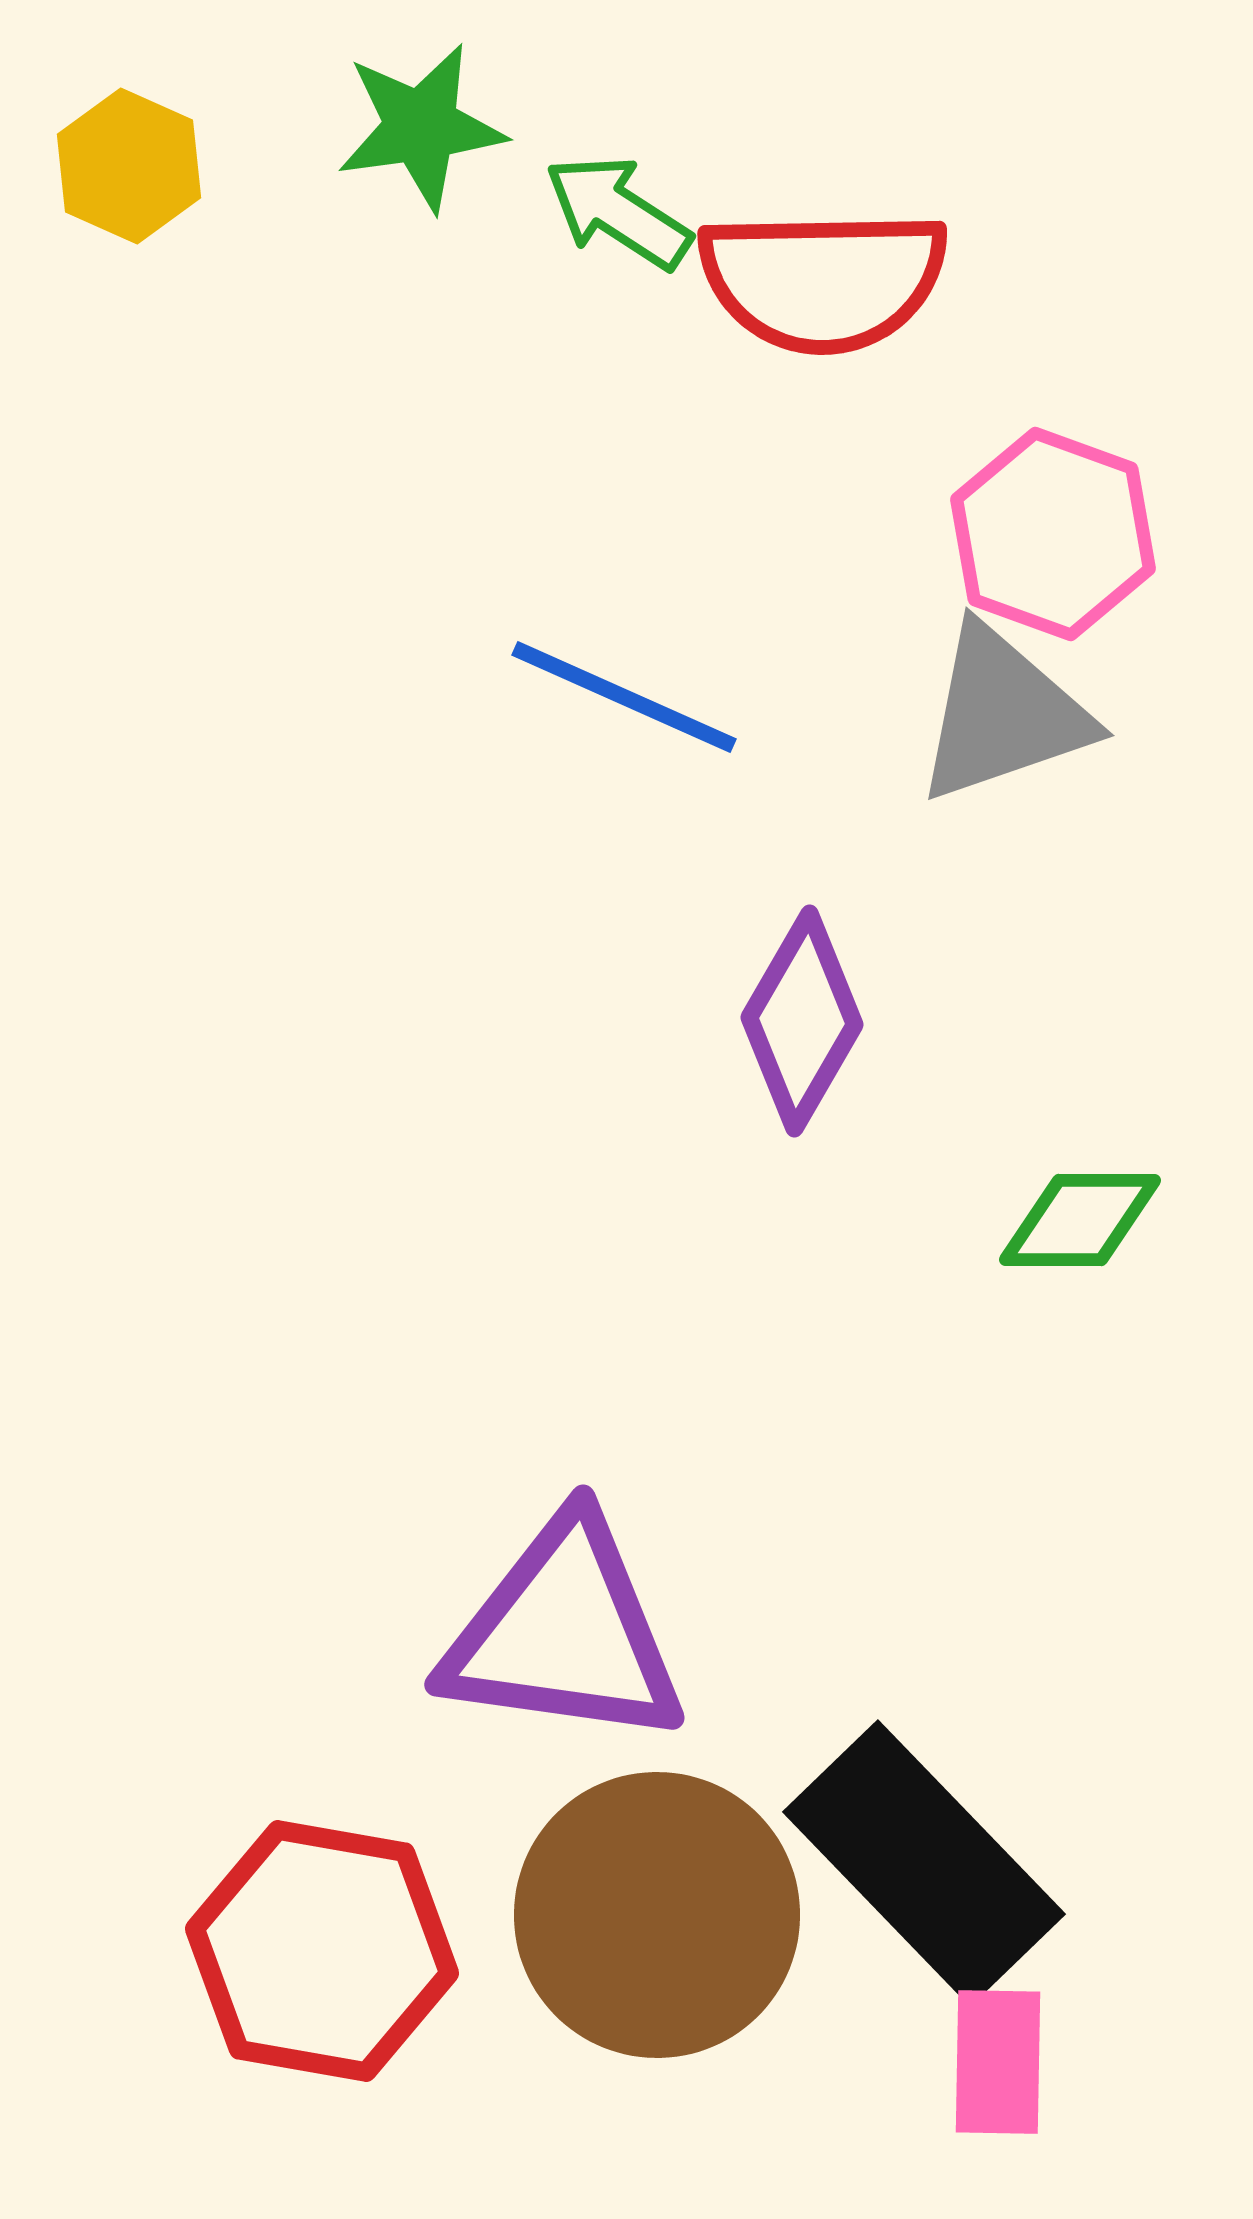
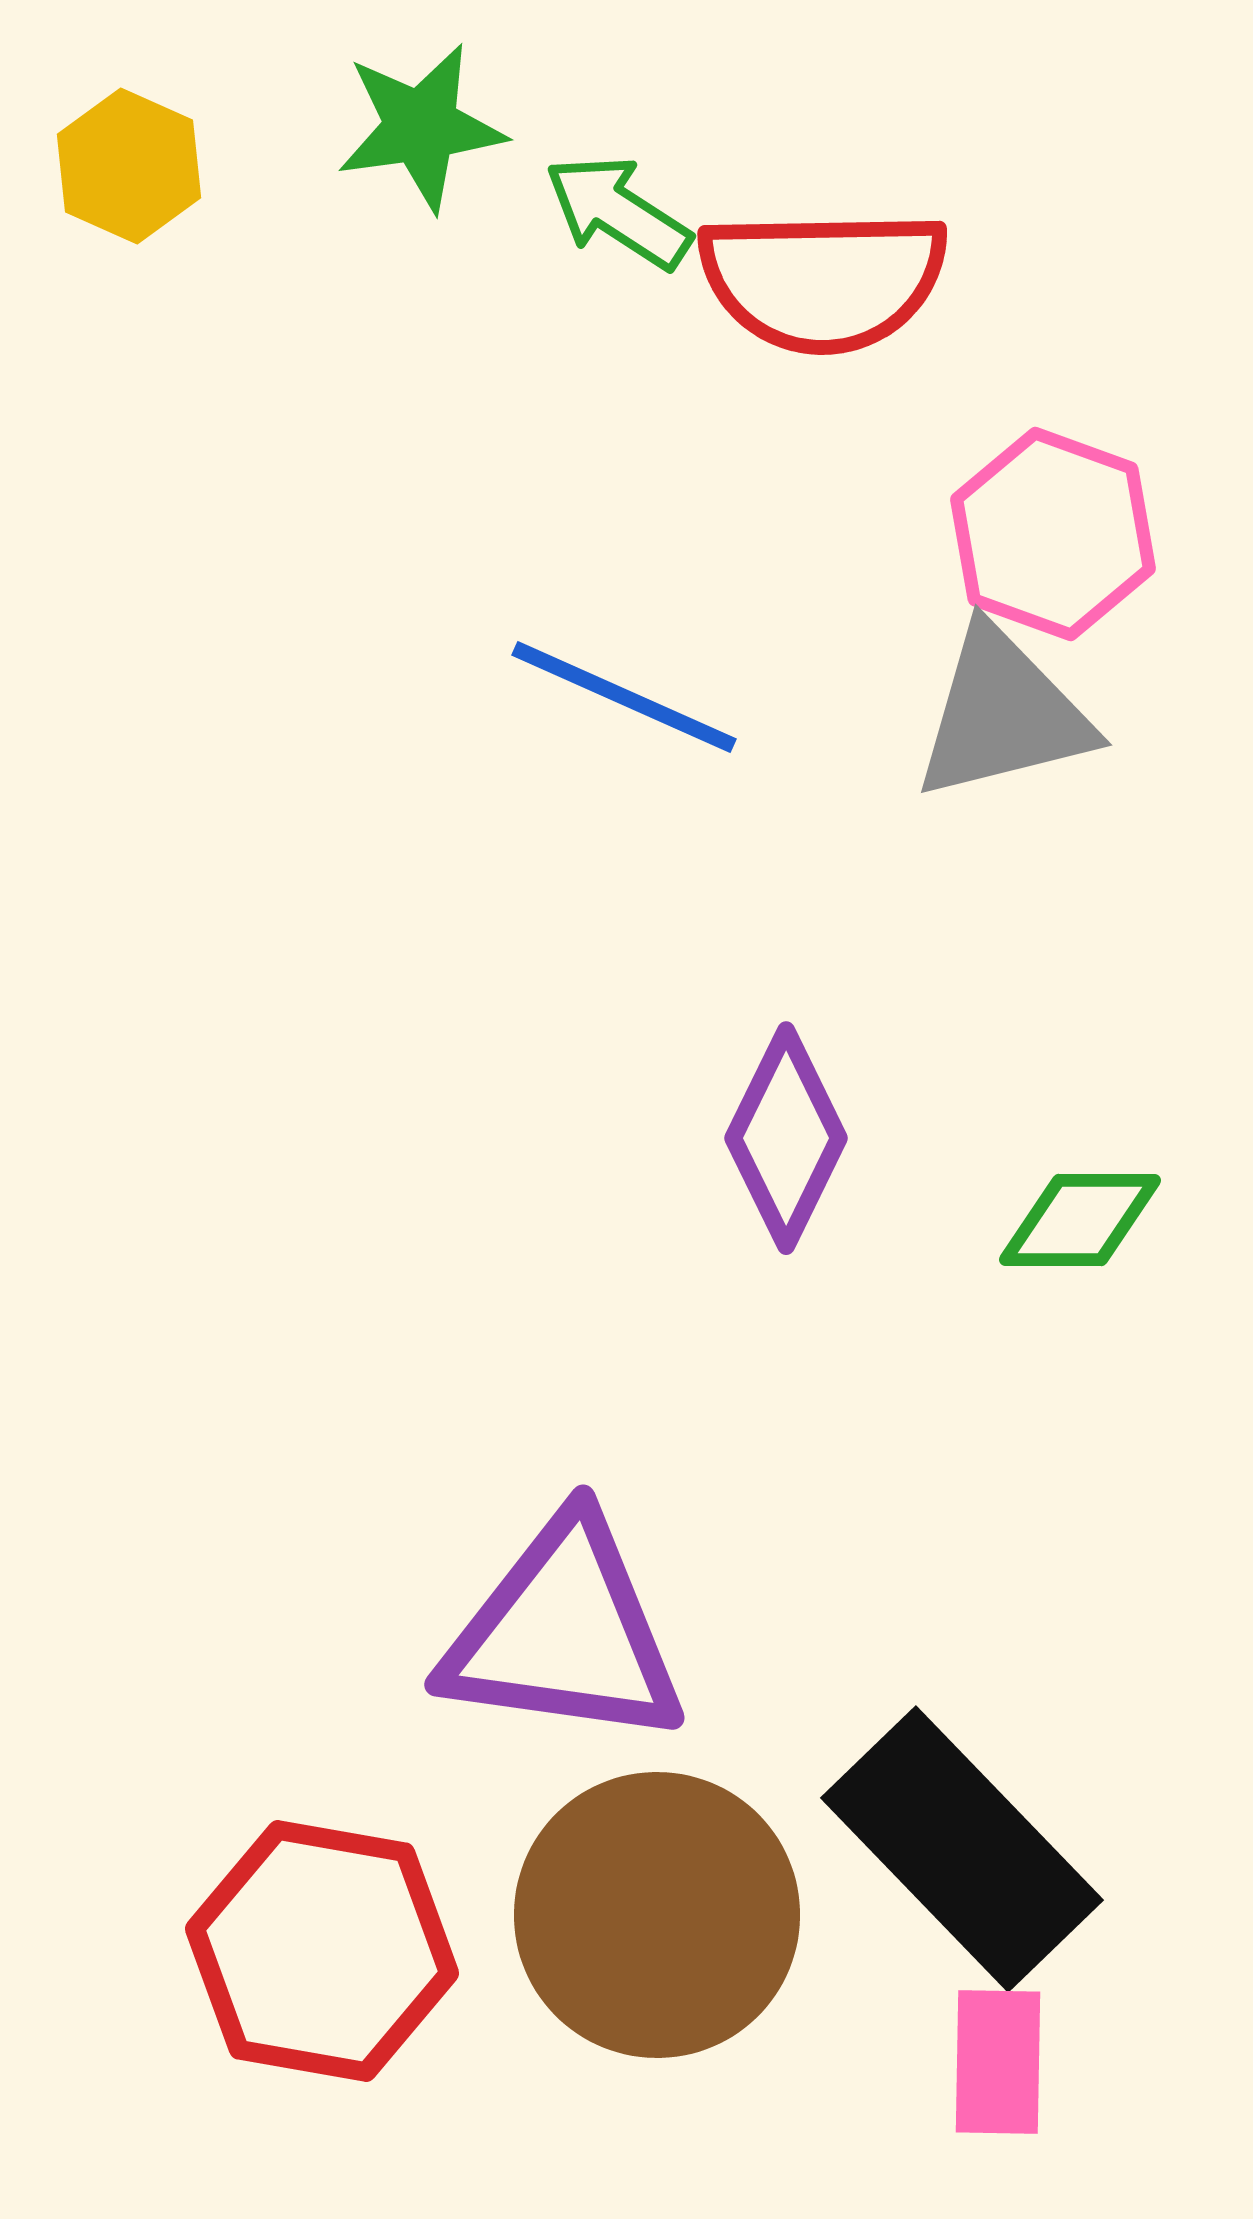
gray triangle: rotated 5 degrees clockwise
purple diamond: moved 16 px left, 117 px down; rotated 4 degrees counterclockwise
black rectangle: moved 38 px right, 14 px up
